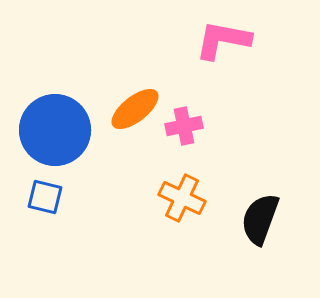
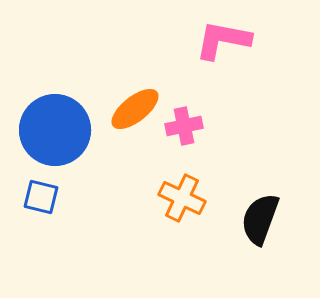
blue square: moved 4 px left
